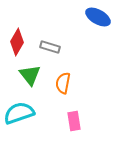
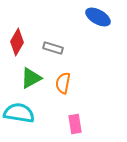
gray rectangle: moved 3 px right, 1 px down
green triangle: moved 1 px right, 3 px down; rotated 40 degrees clockwise
cyan semicircle: rotated 28 degrees clockwise
pink rectangle: moved 1 px right, 3 px down
